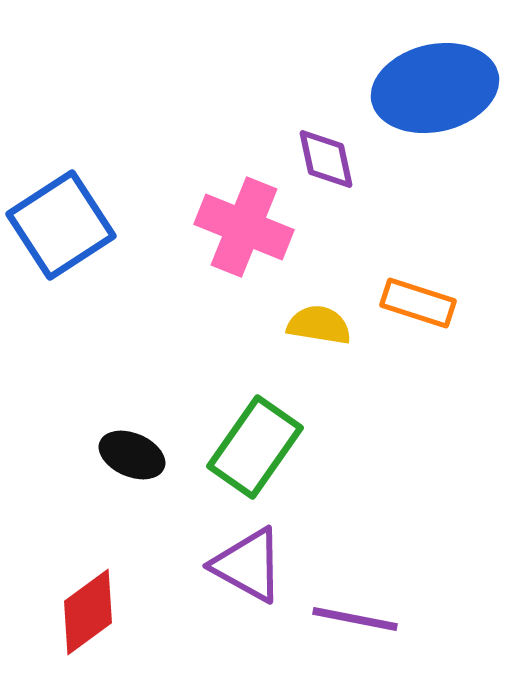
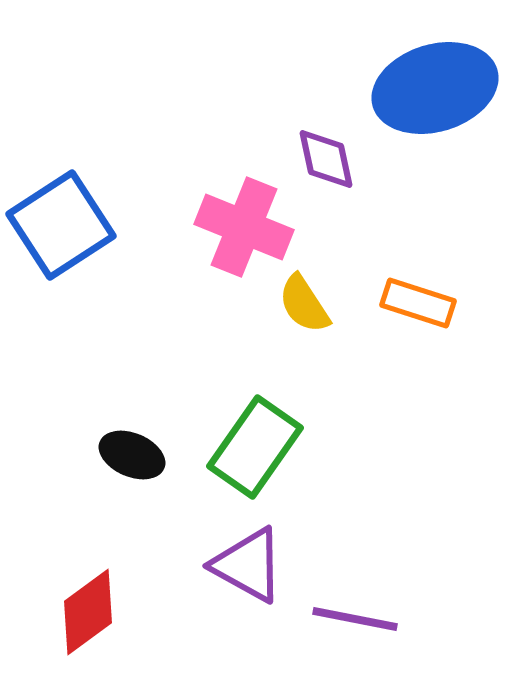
blue ellipse: rotated 4 degrees counterclockwise
yellow semicircle: moved 15 px left, 21 px up; rotated 132 degrees counterclockwise
